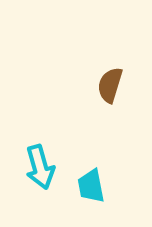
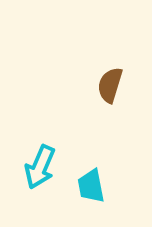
cyan arrow: rotated 39 degrees clockwise
